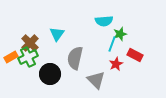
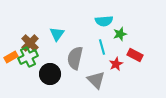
cyan line: moved 10 px left, 3 px down; rotated 35 degrees counterclockwise
